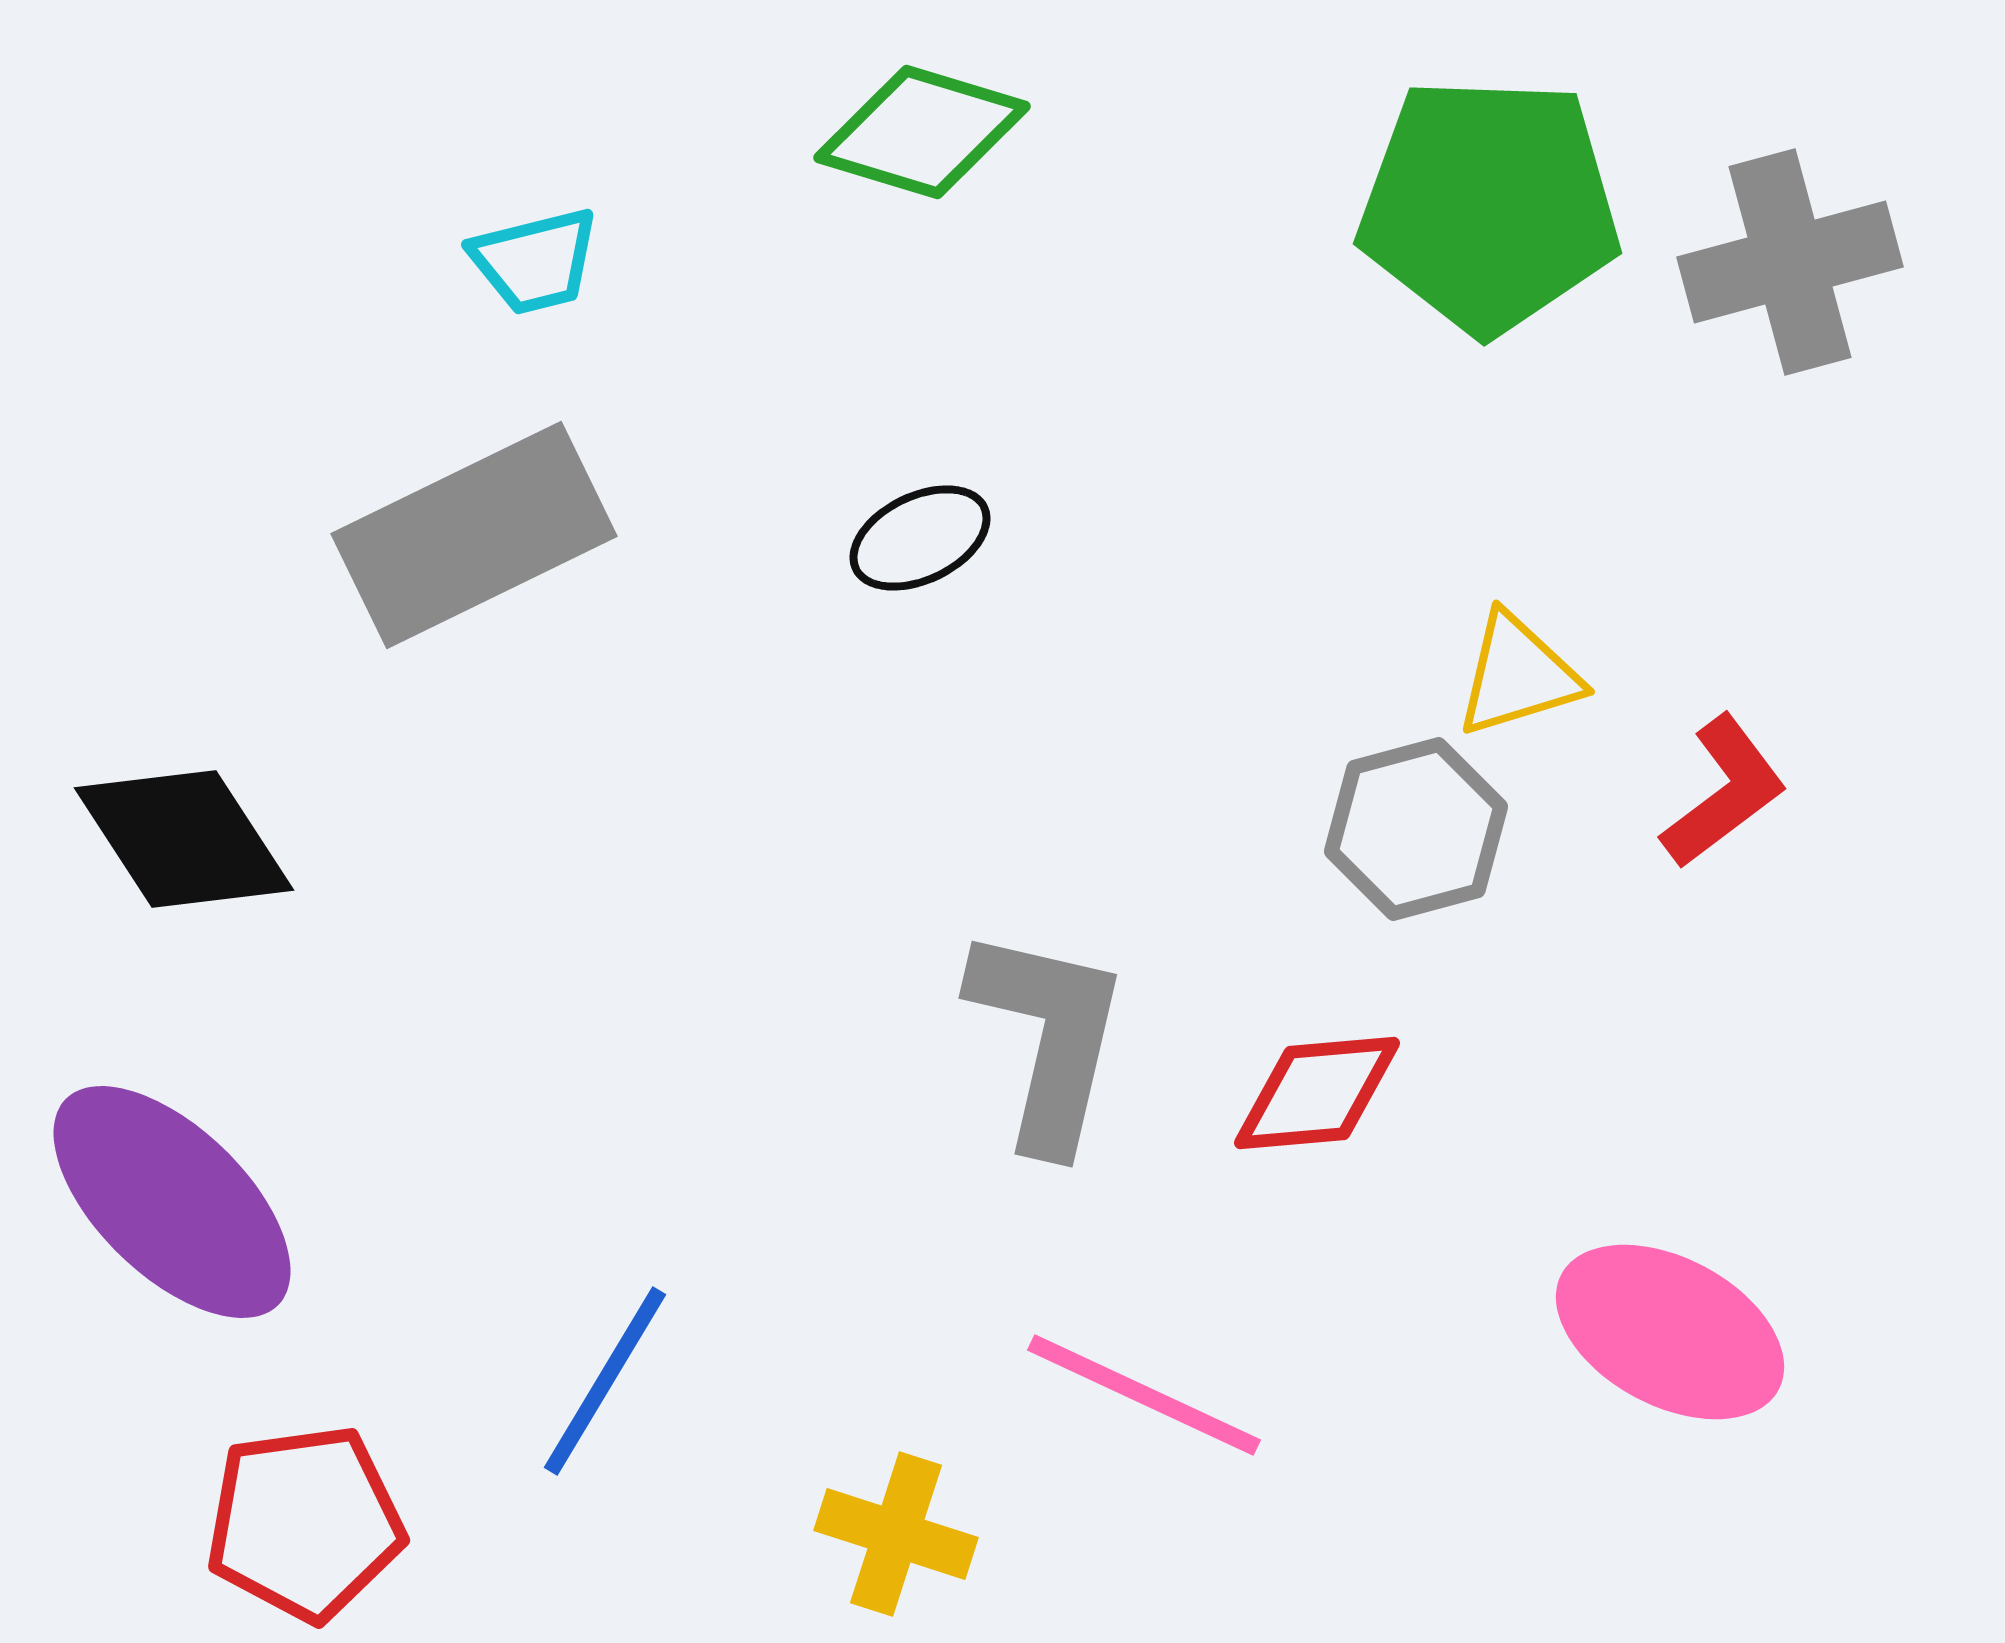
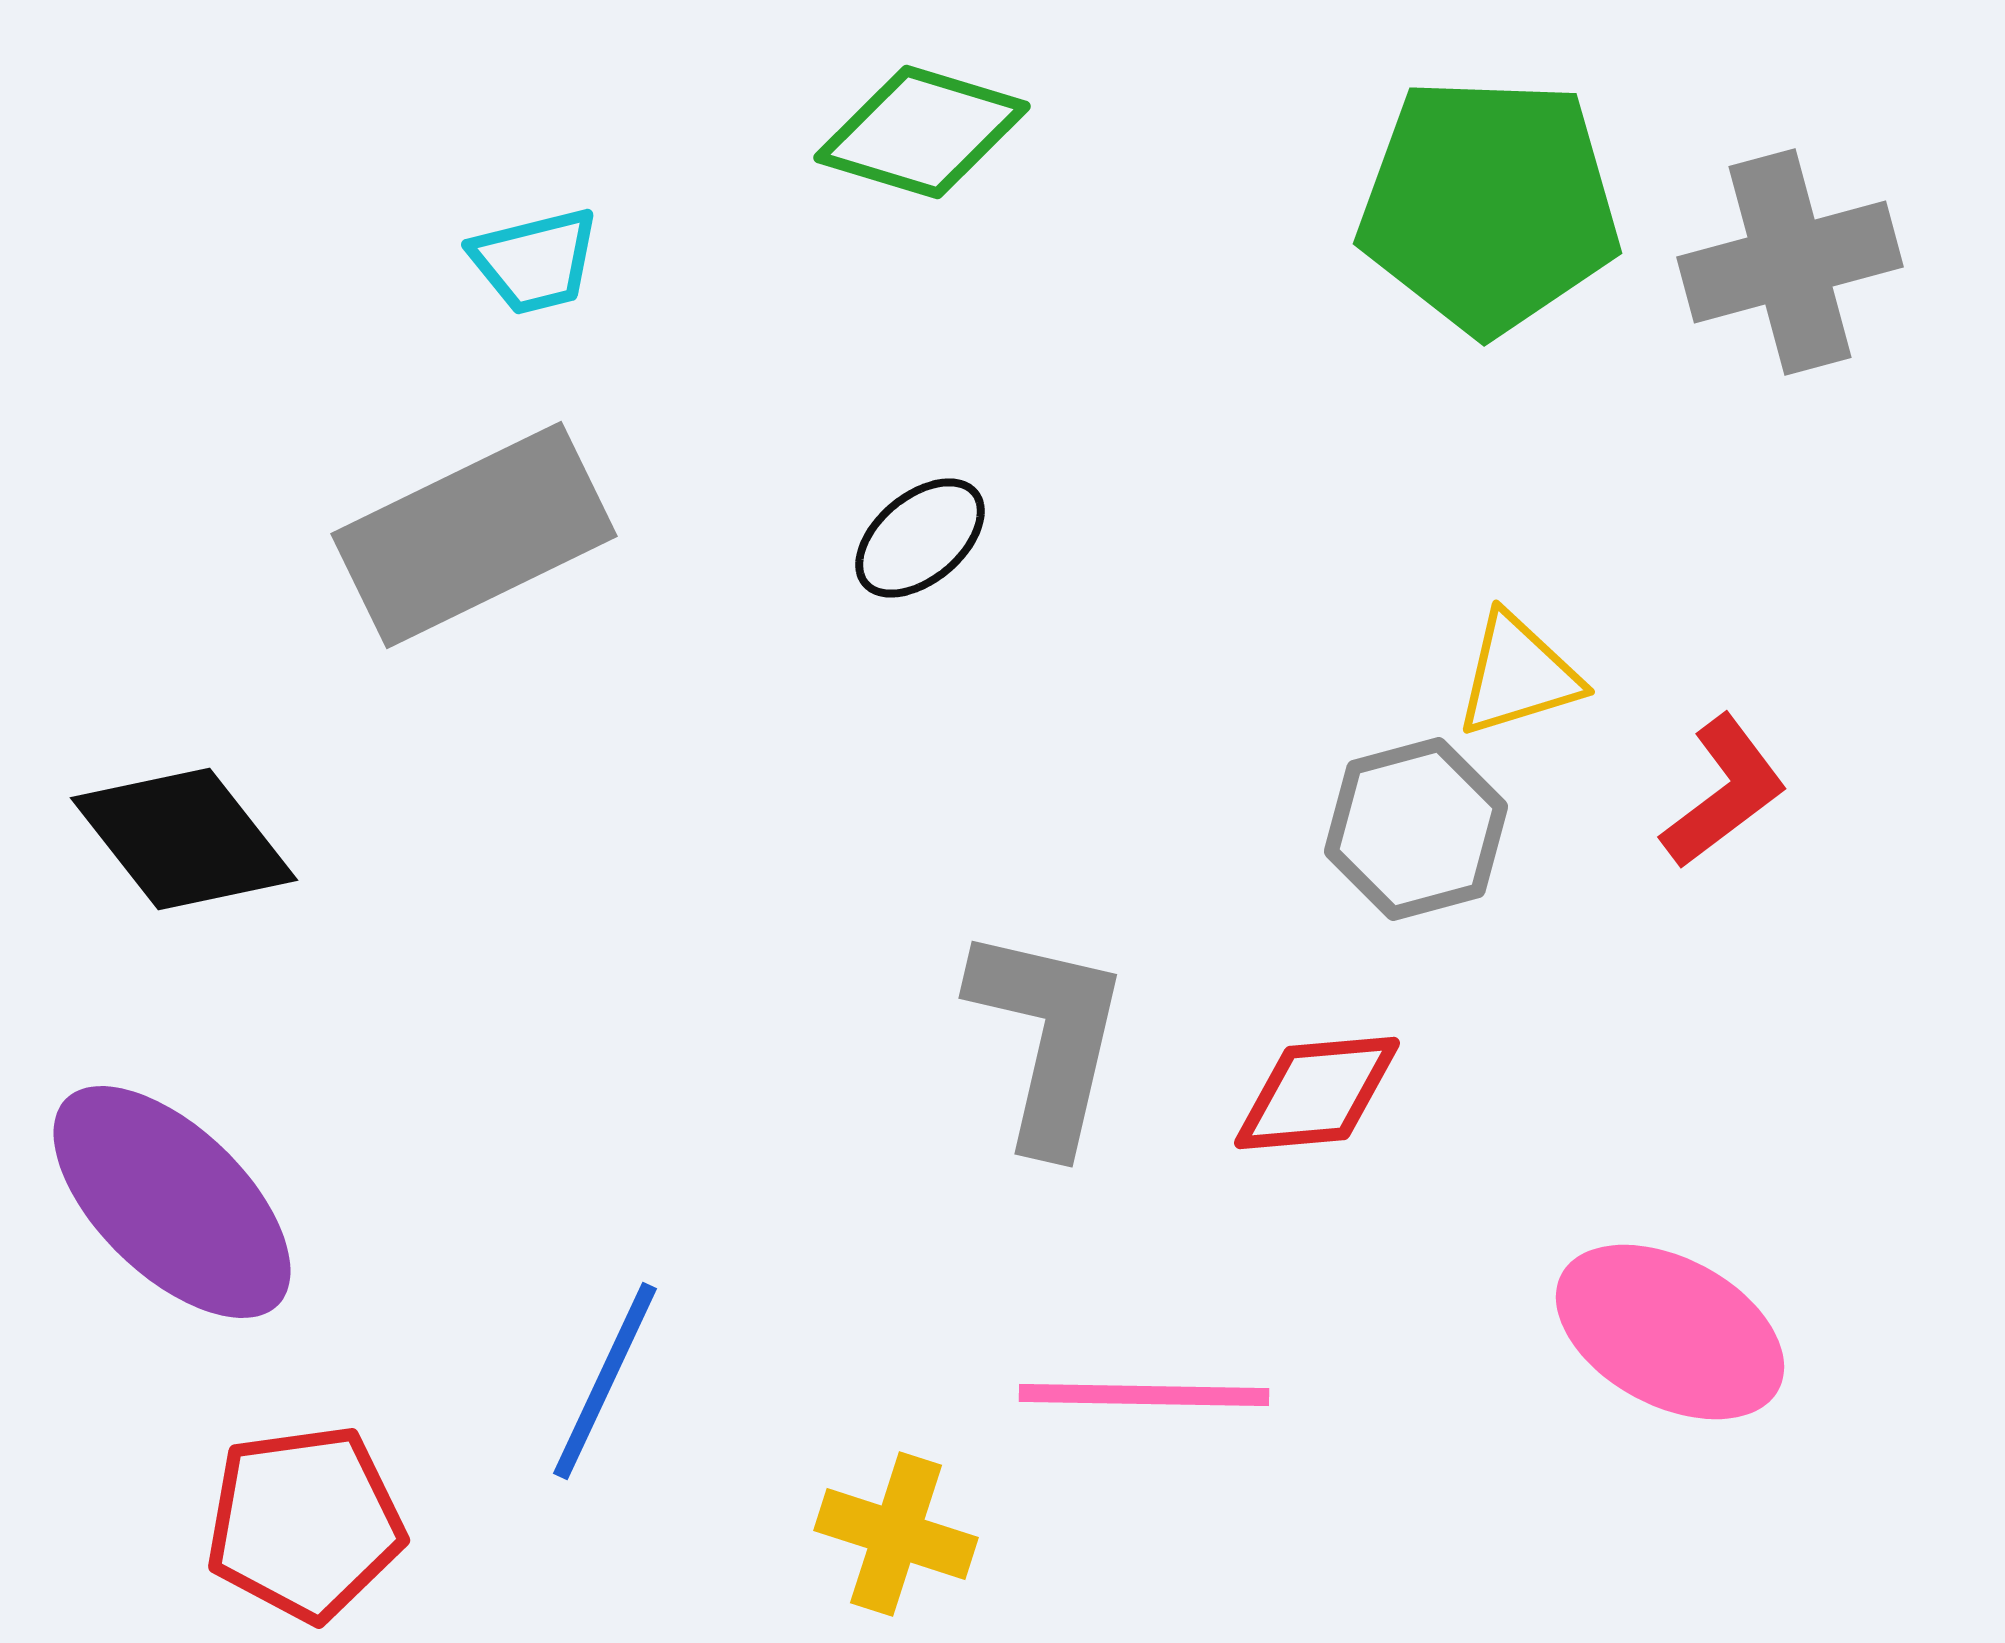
black ellipse: rotated 14 degrees counterclockwise
black diamond: rotated 5 degrees counterclockwise
blue line: rotated 6 degrees counterclockwise
pink line: rotated 24 degrees counterclockwise
